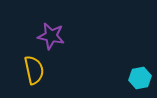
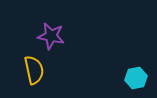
cyan hexagon: moved 4 px left
